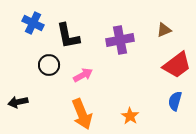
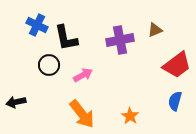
blue cross: moved 4 px right, 2 px down
brown triangle: moved 9 px left
black L-shape: moved 2 px left, 2 px down
black arrow: moved 2 px left
orange arrow: rotated 16 degrees counterclockwise
